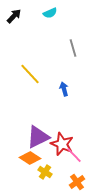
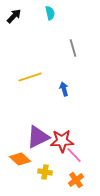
cyan semicircle: rotated 80 degrees counterclockwise
yellow line: moved 3 px down; rotated 65 degrees counterclockwise
red star: moved 3 px up; rotated 25 degrees counterclockwise
orange diamond: moved 10 px left, 1 px down; rotated 10 degrees clockwise
yellow cross: rotated 24 degrees counterclockwise
orange cross: moved 1 px left, 2 px up
